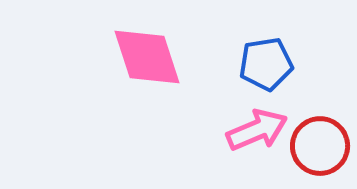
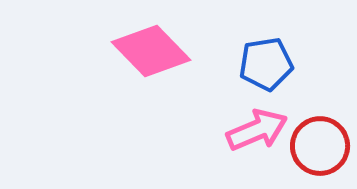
pink diamond: moved 4 px right, 6 px up; rotated 26 degrees counterclockwise
